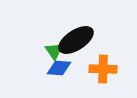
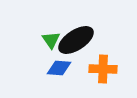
green triangle: moved 3 px left, 11 px up
